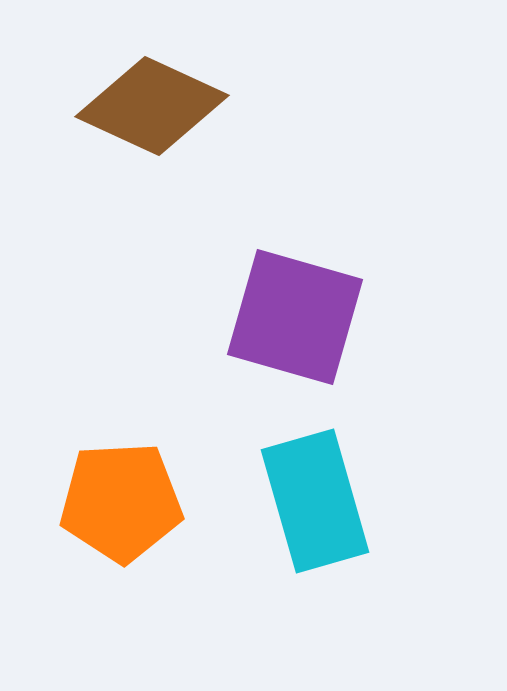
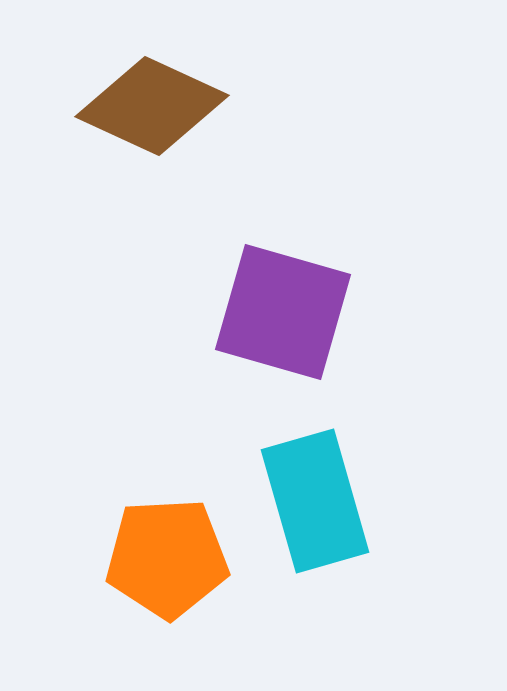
purple square: moved 12 px left, 5 px up
orange pentagon: moved 46 px right, 56 px down
